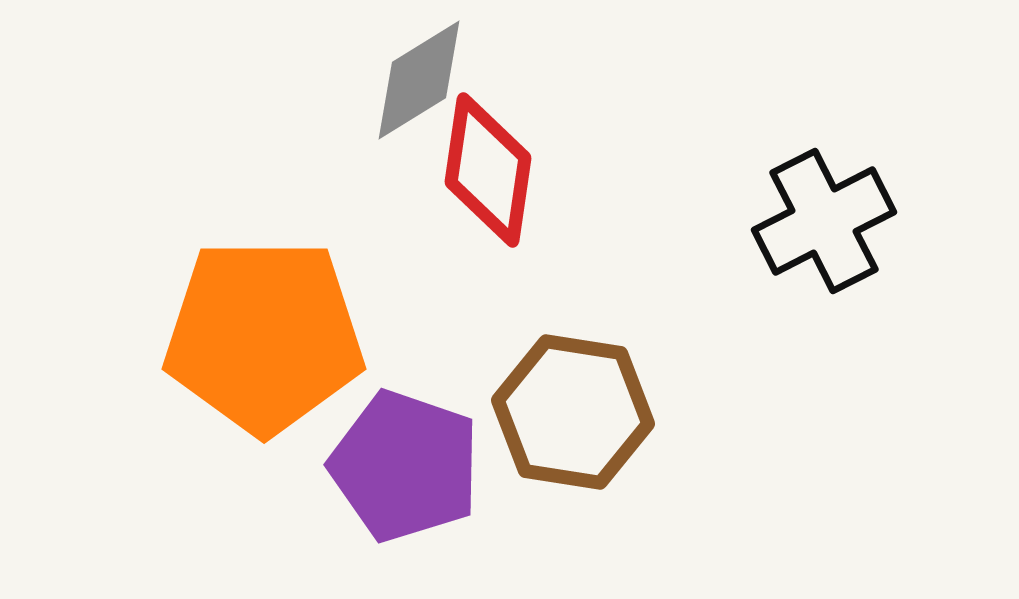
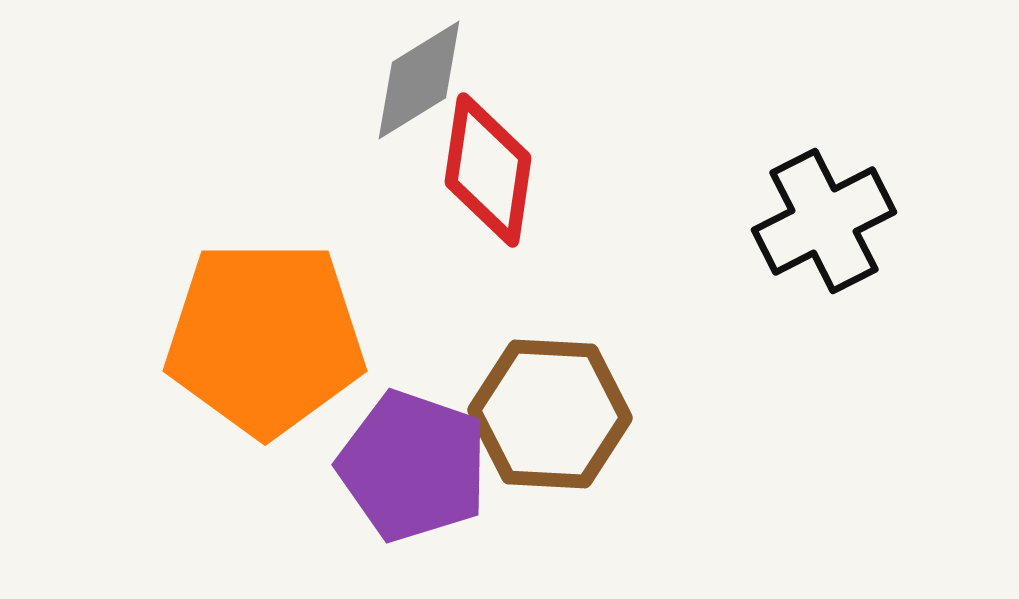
orange pentagon: moved 1 px right, 2 px down
brown hexagon: moved 23 px left, 2 px down; rotated 6 degrees counterclockwise
purple pentagon: moved 8 px right
